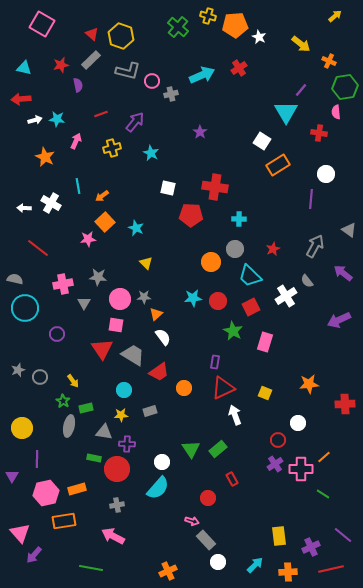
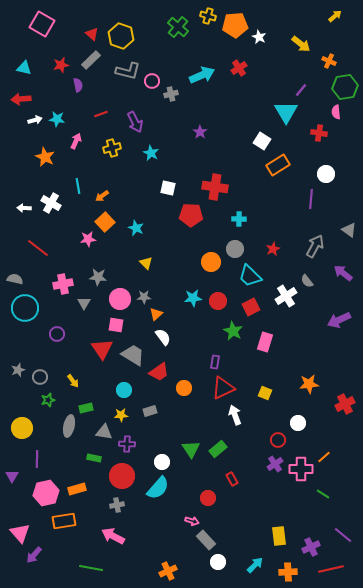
purple arrow at (135, 122): rotated 115 degrees clockwise
green star at (63, 401): moved 15 px left, 1 px up; rotated 24 degrees clockwise
red cross at (345, 404): rotated 24 degrees counterclockwise
red circle at (117, 469): moved 5 px right, 7 px down
